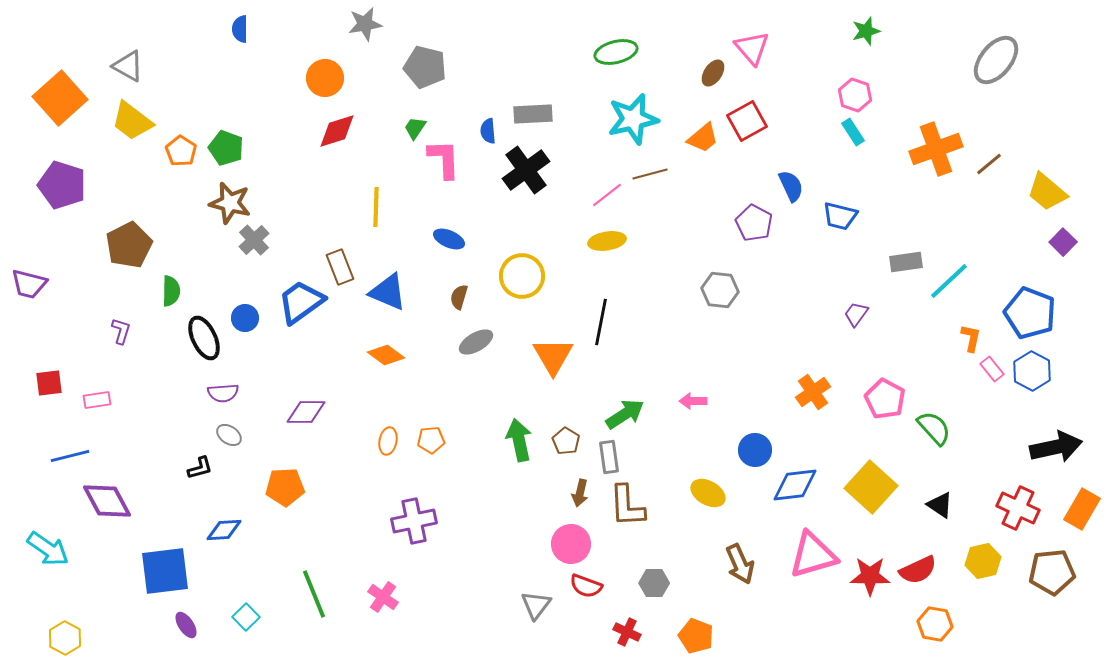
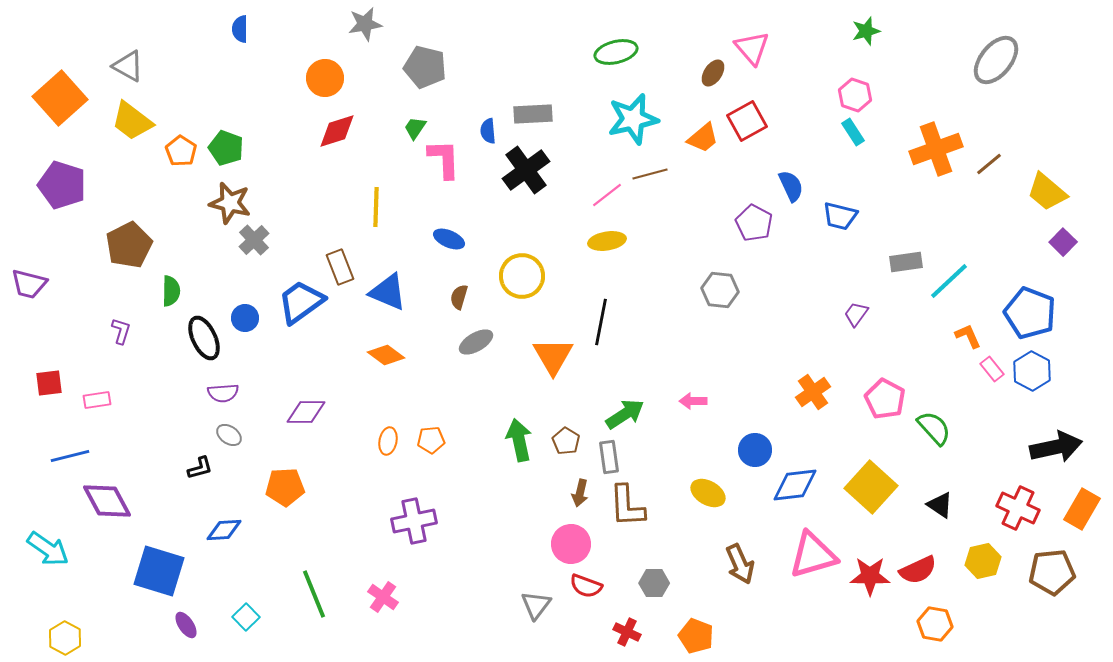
orange L-shape at (971, 338): moved 3 px left, 2 px up; rotated 36 degrees counterclockwise
blue square at (165, 571): moved 6 px left; rotated 24 degrees clockwise
